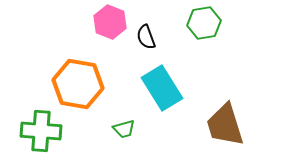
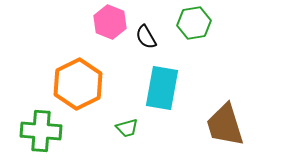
green hexagon: moved 10 px left
black semicircle: rotated 10 degrees counterclockwise
orange hexagon: rotated 24 degrees clockwise
cyan rectangle: rotated 42 degrees clockwise
green trapezoid: moved 3 px right, 1 px up
